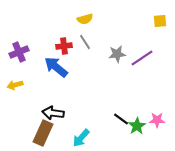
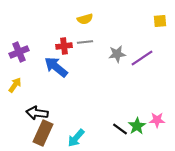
gray line: rotated 63 degrees counterclockwise
yellow arrow: rotated 140 degrees clockwise
black arrow: moved 16 px left
black line: moved 1 px left, 10 px down
cyan arrow: moved 5 px left
